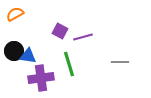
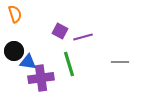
orange semicircle: rotated 102 degrees clockwise
blue triangle: moved 6 px down
